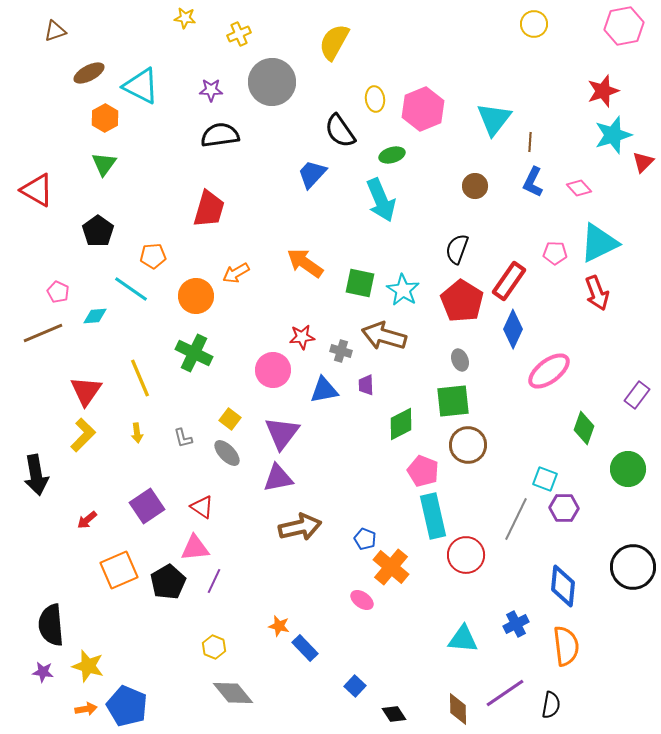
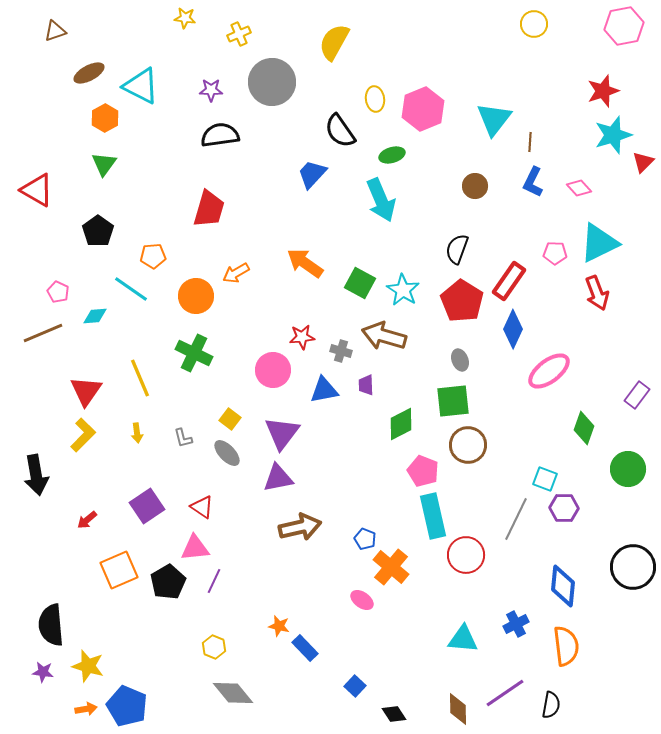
green square at (360, 283): rotated 16 degrees clockwise
